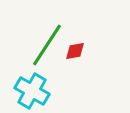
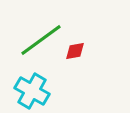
green line: moved 6 px left, 5 px up; rotated 21 degrees clockwise
